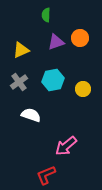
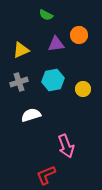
green semicircle: rotated 64 degrees counterclockwise
orange circle: moved 1 px left, 3 px up
purple triangle: moved 2 px down; rotated 12 degrees clockwise
gray cross: rotated 18 degrees clockwise
white semicircle: rotated 36 degrees counterclockwise
pink arrow: rotated 70 degrees counterclockwise
